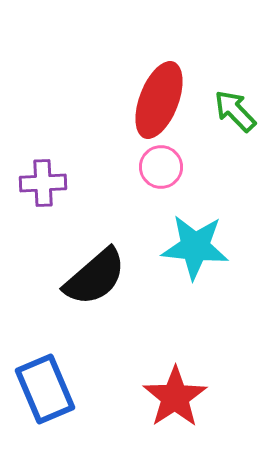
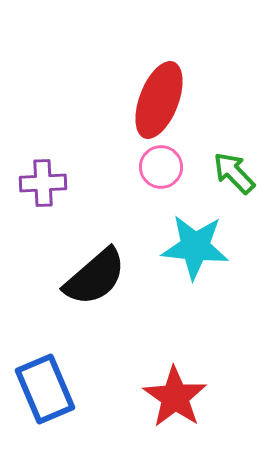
green arrow: moved 1 px left, 62 px down
red star: rotated 4 degrees counterclockwise
